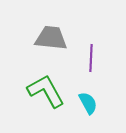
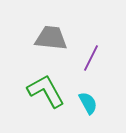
purple line: rotated 24 degrees clockwise
